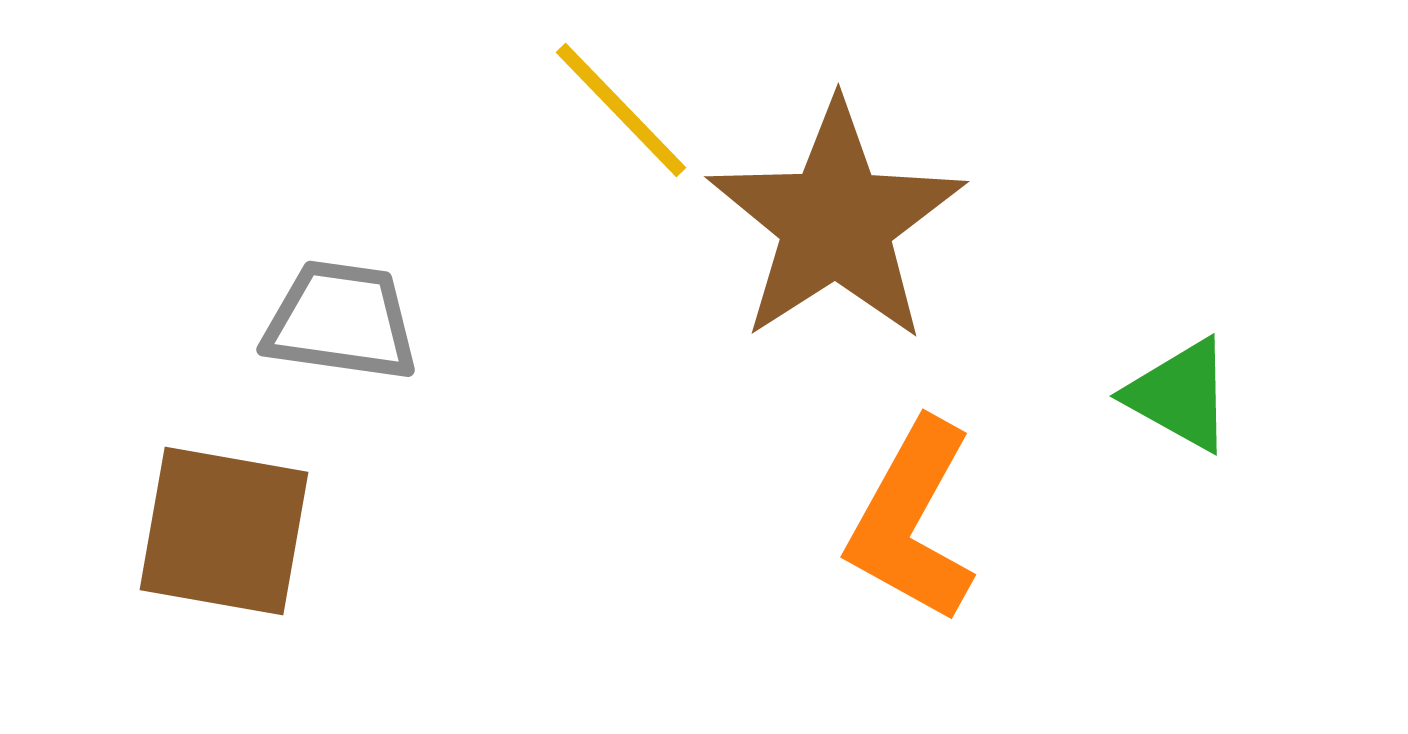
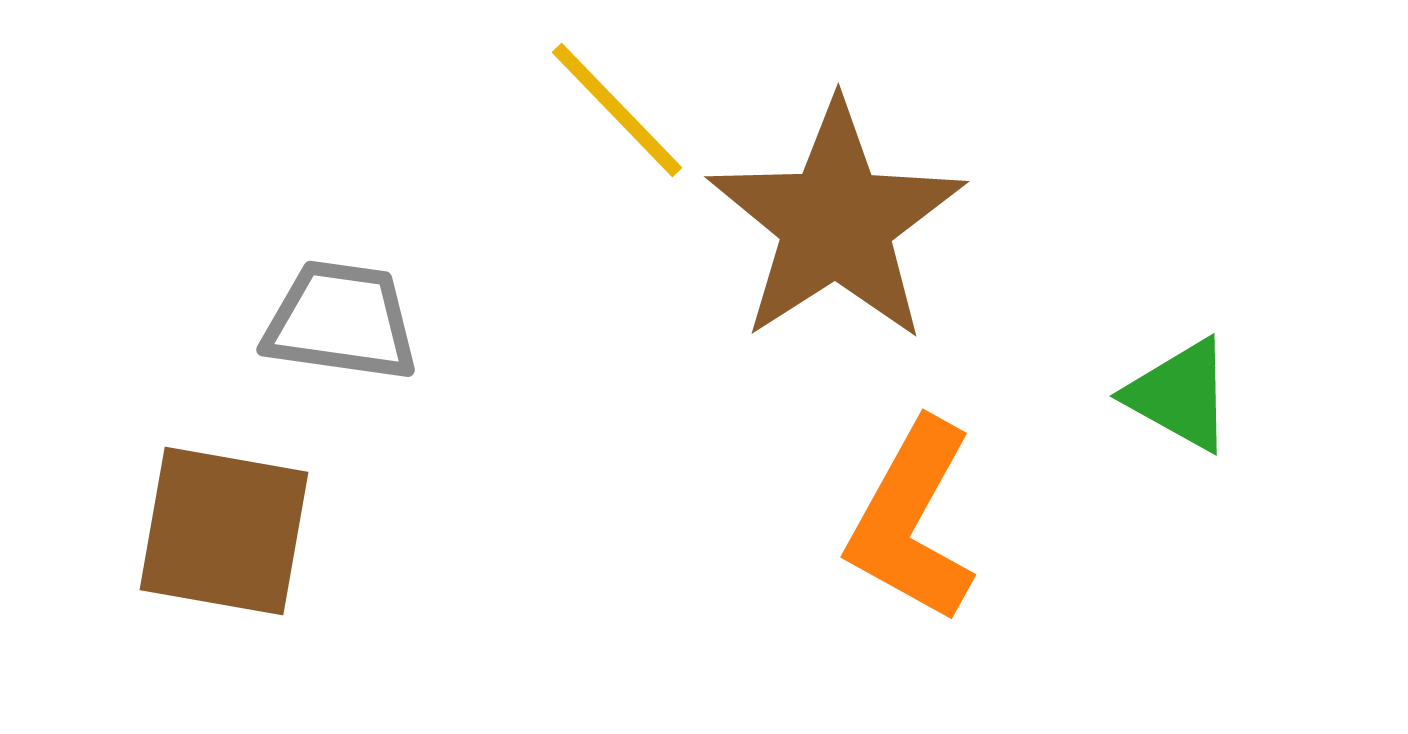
yellow line: moved 4 px left
